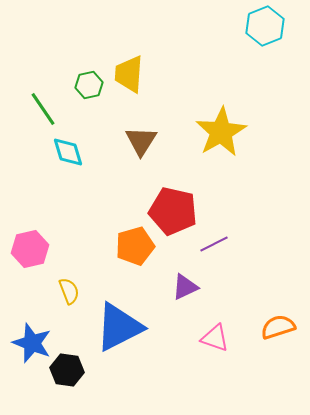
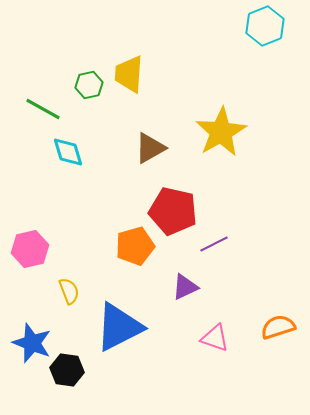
green line: rotated 27 degrees counterclockwise
brown triangle: moved 9 px right, 7 px down; rotated 28 degrees clockwise
